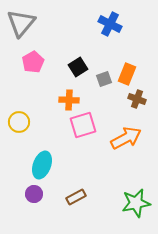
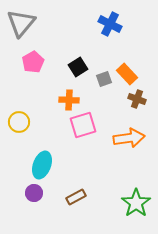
orange rectangle: rotated 65 degrees counterclockwise
orange arrow: moved 3 px right; rotated 20 degrees clockwise
purple circle: moved 1 px up
green star: rotated 24 degrees counterclockwise
